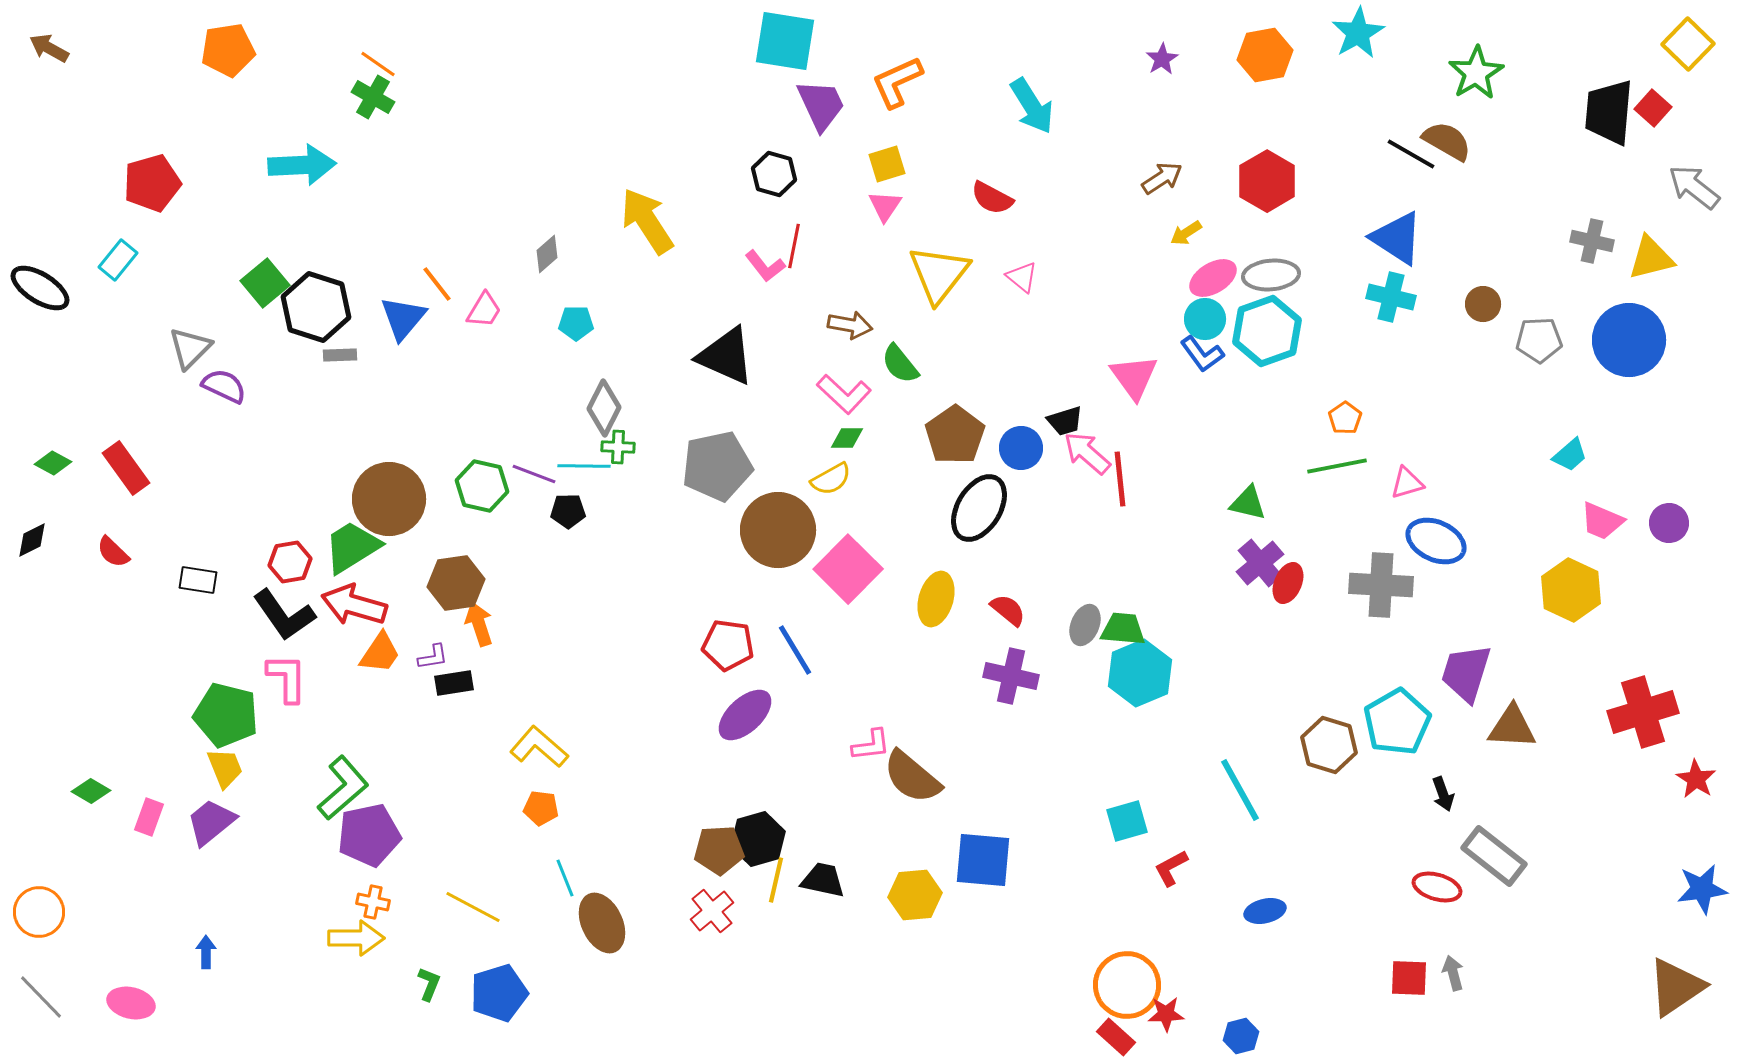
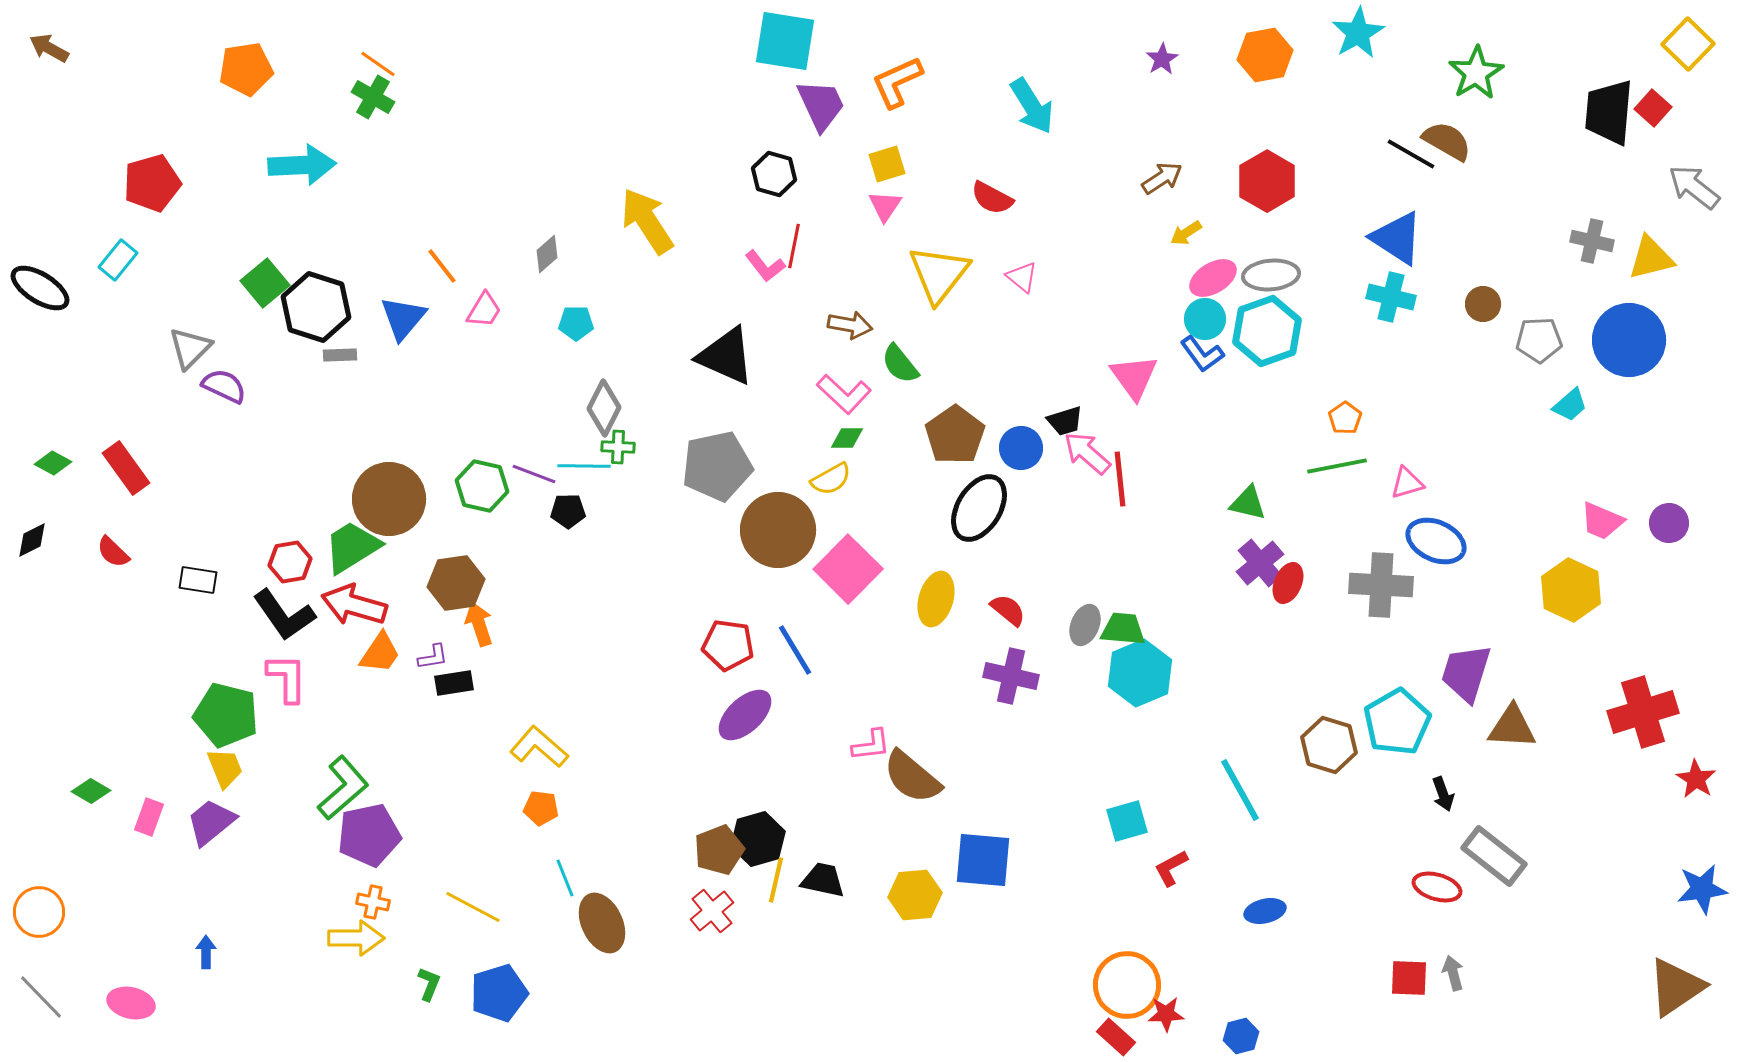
orange pentagon at (228, 50): moved 18 px right, 19 px down
orange line at (437, 284): moved 5 px right, 18 px up
cyan trapezoid at (1570, 455): moved 50 px up
brown pentagon at (719, 850): rotated 18 degrees counterclockwise
